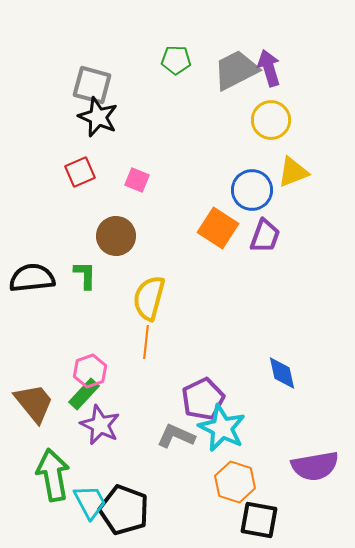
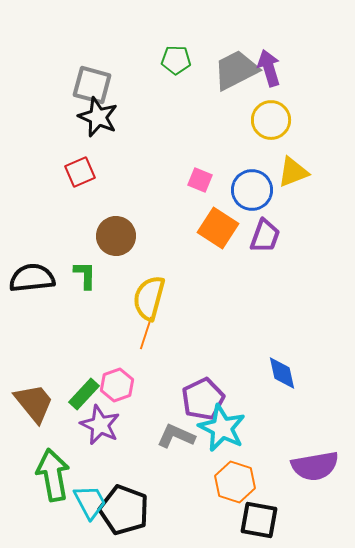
pink square: moved 63 px right
orange line: moved 9 px up; rotated 12 degrees clockwise
pink hexagon: moved 27 px right, 14 px down
